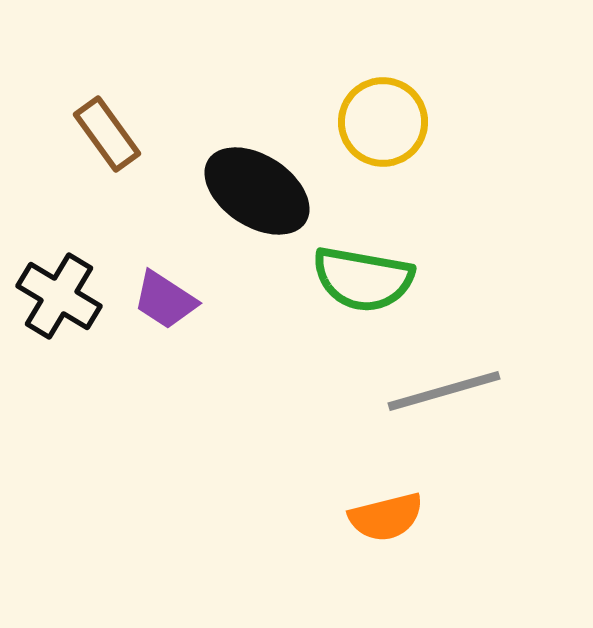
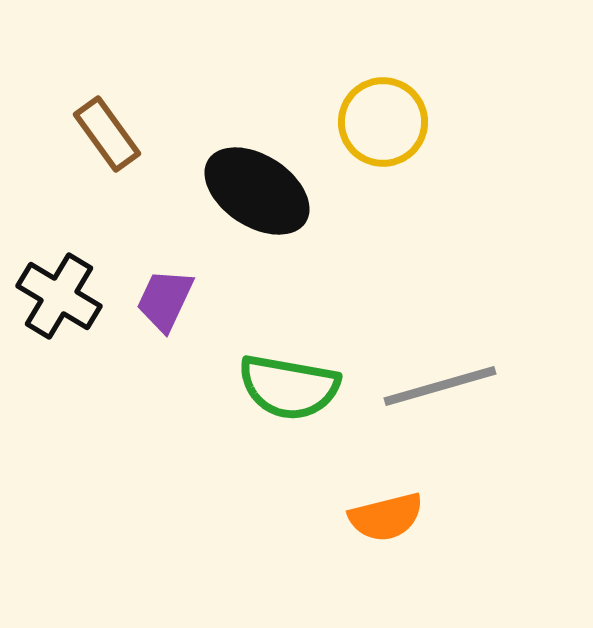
green semicircle: moved 74 px left, 108 px down
purple trapezoid: rotated 82 degrees clockwise
gray line: moved 4 px left, 5 px up
